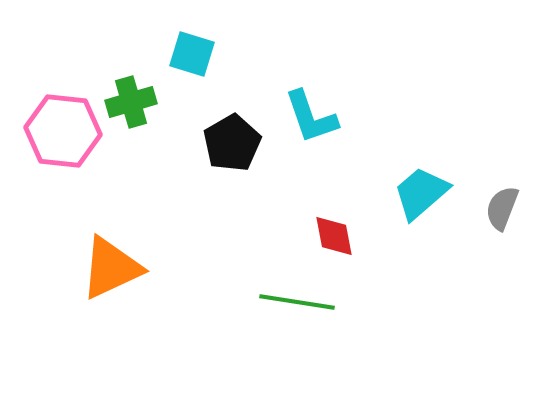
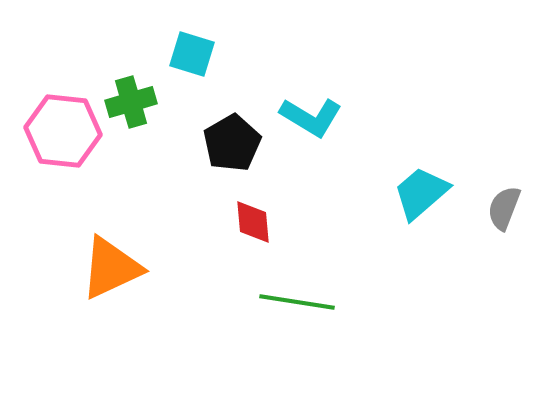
cyan L-shape: rotated 40 degrees counterclockwise
gray semicircle: moved 2 px right
red diamond: moved 81 px left, 14 px up; rotated 6 degrees clockwise
